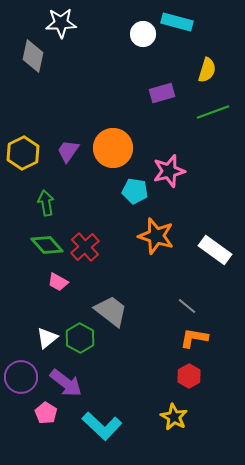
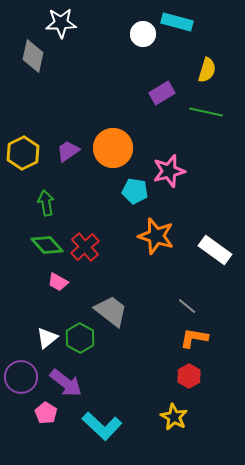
purple rectangle: rotated 15 degrees counterclockwise
green line: moved 7 px left; rotated 32 degrees clockwise
purple trapezoid: rotated 20 degrees clockwise
